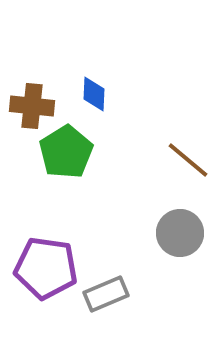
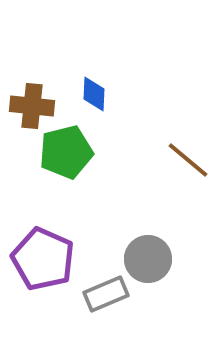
green pentagon: rotated 18 degrees clockwise
gray circle: moved 32 px left, 26 px down
purple pentagon: moved 3 px left, 9 px up; rotated 16 degrees clockwise
